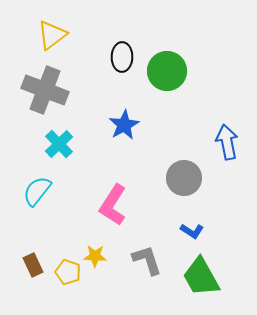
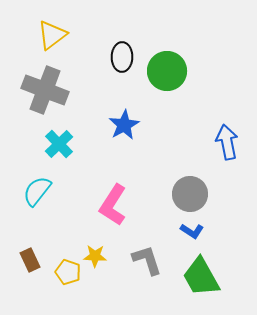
gray circle: moved 6 px right, 16 px down
brown rectangle: moved 3 px left, 5 px up
